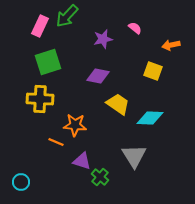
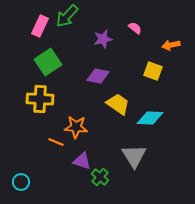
green square: rotated 16 degrees counterclockwise
orange star: moved 1 px right, 2 px down
